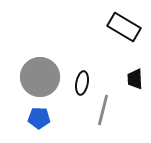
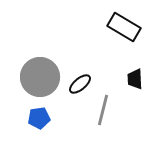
black ellipse: moved 2 px left, 1 px down; rotated 40 degrees clockwise
blue pentagon: rotated 10 degrees counterclockwise
